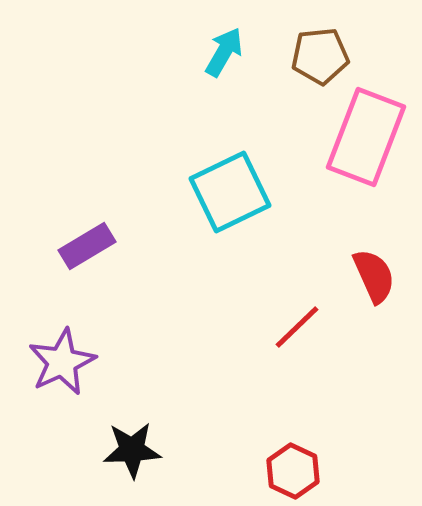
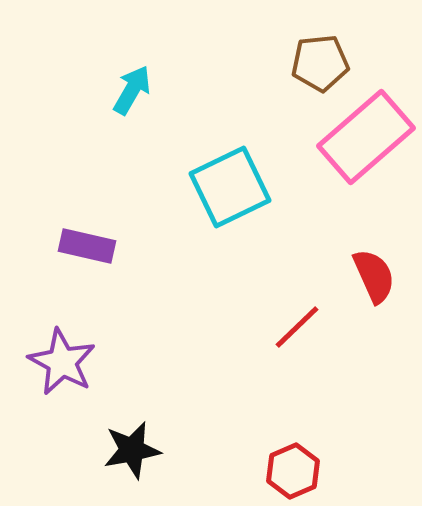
cyan arrow: moved 92 px left, 38 px down
brown pentagon: moved 7 px down
pink rectangle: rotated 28 degrees clockwise
cyan square: moved 5 px up
purple rectangle: rotated 44 degrees clockwise
purple star: rotated 18 degrees counterclockwise
black star: rotated 8 degrees counterclockwise
red hexagon: rotated 12 degrees clockwise
